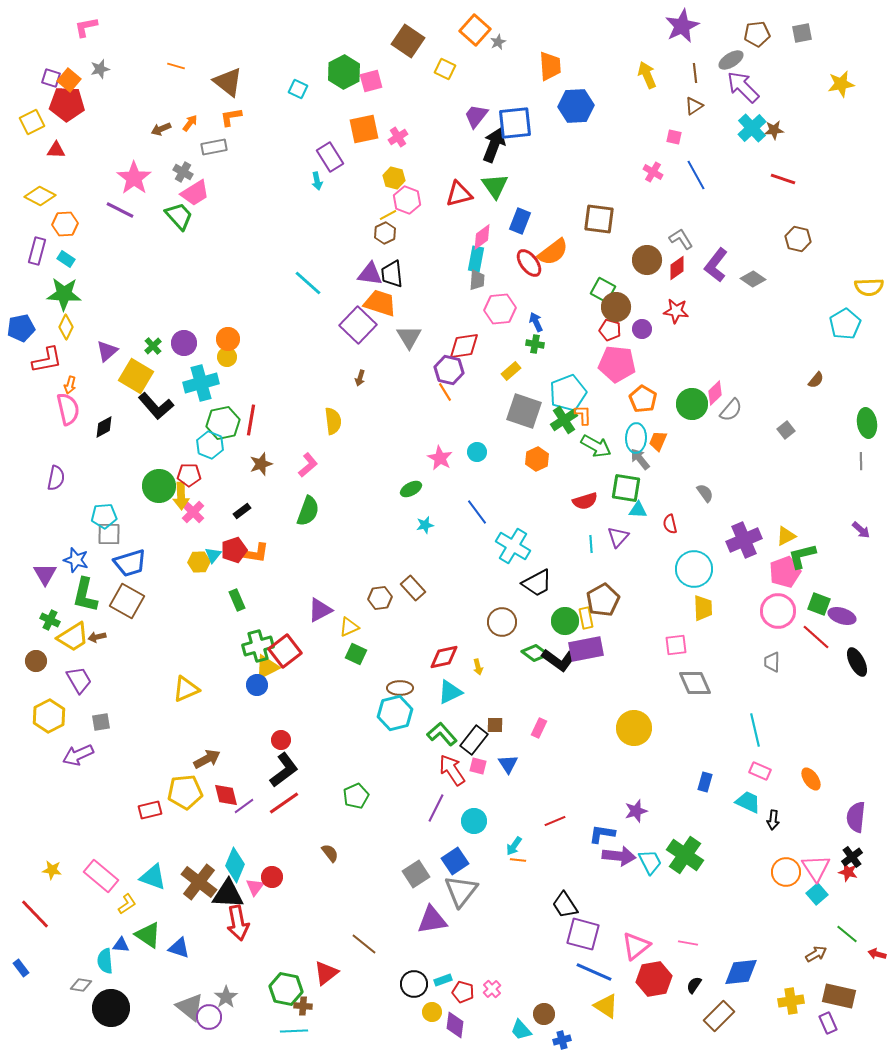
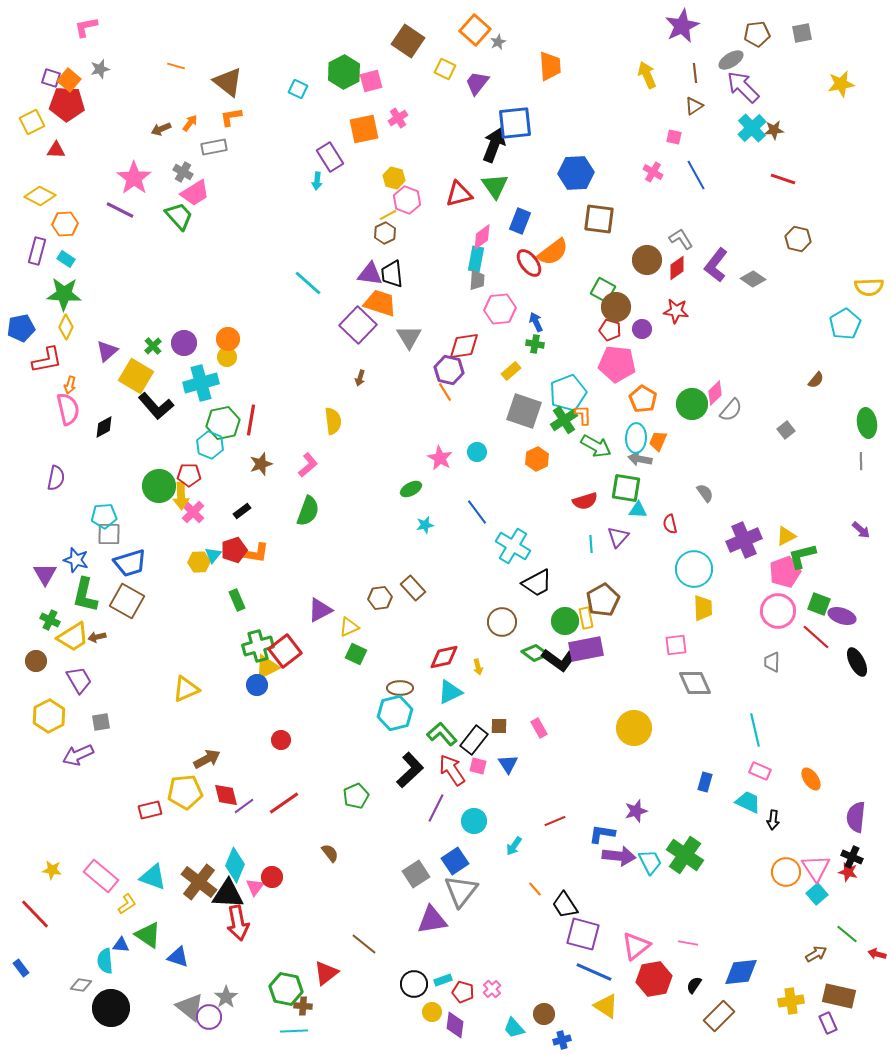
blue hexagon at (576, 106): moved 67 px down
purple trapezoid at (476, 116): moved 1 px right, 33 px up
pink cross at (398, 137): moved 19 px up
cyan arrow at (317, 181): rotated 18 degrees clockwise
gray arrow at (640, 459): rotated 40 degrees counterclockwise
brown square at (495, 725): moved 4 px right, 1 px down
pink rectangle at (539, 728): rotated 54 degrees counterclockwise
black L-shape at (284, 770): moved 126 px right; rotated 6 degrees counterclockwise
black cross at (852, 857): rotated 30 degrees counterclockwise
orange line at (518, 860): moved 17 px right, 29 px down; rotated 42 degrees clockwise
blue triangle at (179, 948): moved 1 px left, 9 px down
cyan trapezoid at (521, 1030): moved 7 px left, 2 px up
